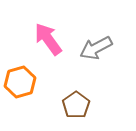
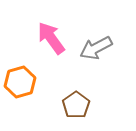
pink arrow: moved 3 px right, 1 px up
